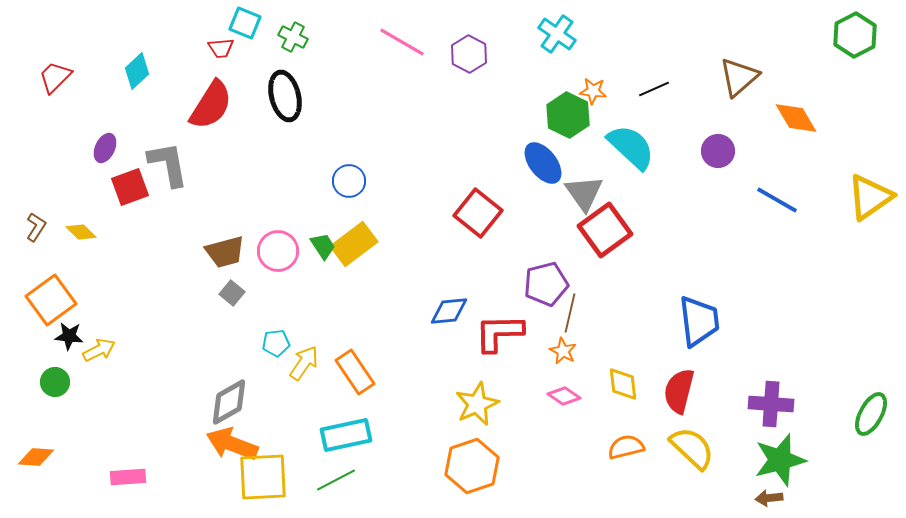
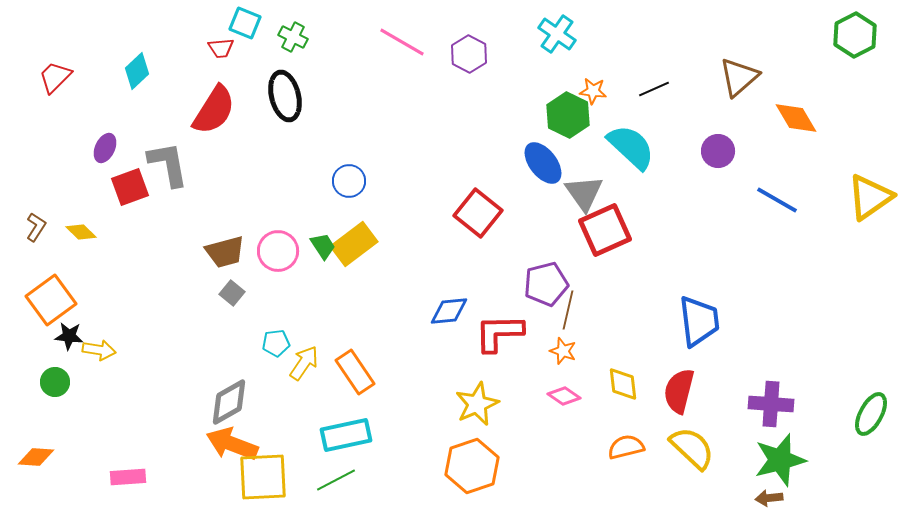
red semicircle at (211, 105): moved 3 px right, 5 px down
red square at (605, 230): rotated 12 degrees clockwise
brown line at (570, 313): moved 2 px left, 3 px up
yellow arrow at (99, 350): rotated 36 degrees clockwise
orange star at (563, 351): rotated 8 degrees counterclockwise
